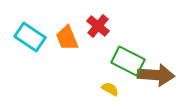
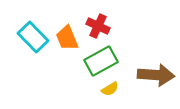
red cross: rotated 15 degrees counterclockwise
cyan rectangle: moved 3 px right; rotated 12 degrees clockwise
green rectangle: moved 27 px left; rotated 56 degrees counterclockwise
yellow semicircle: rotated 120 degrees clockwise
